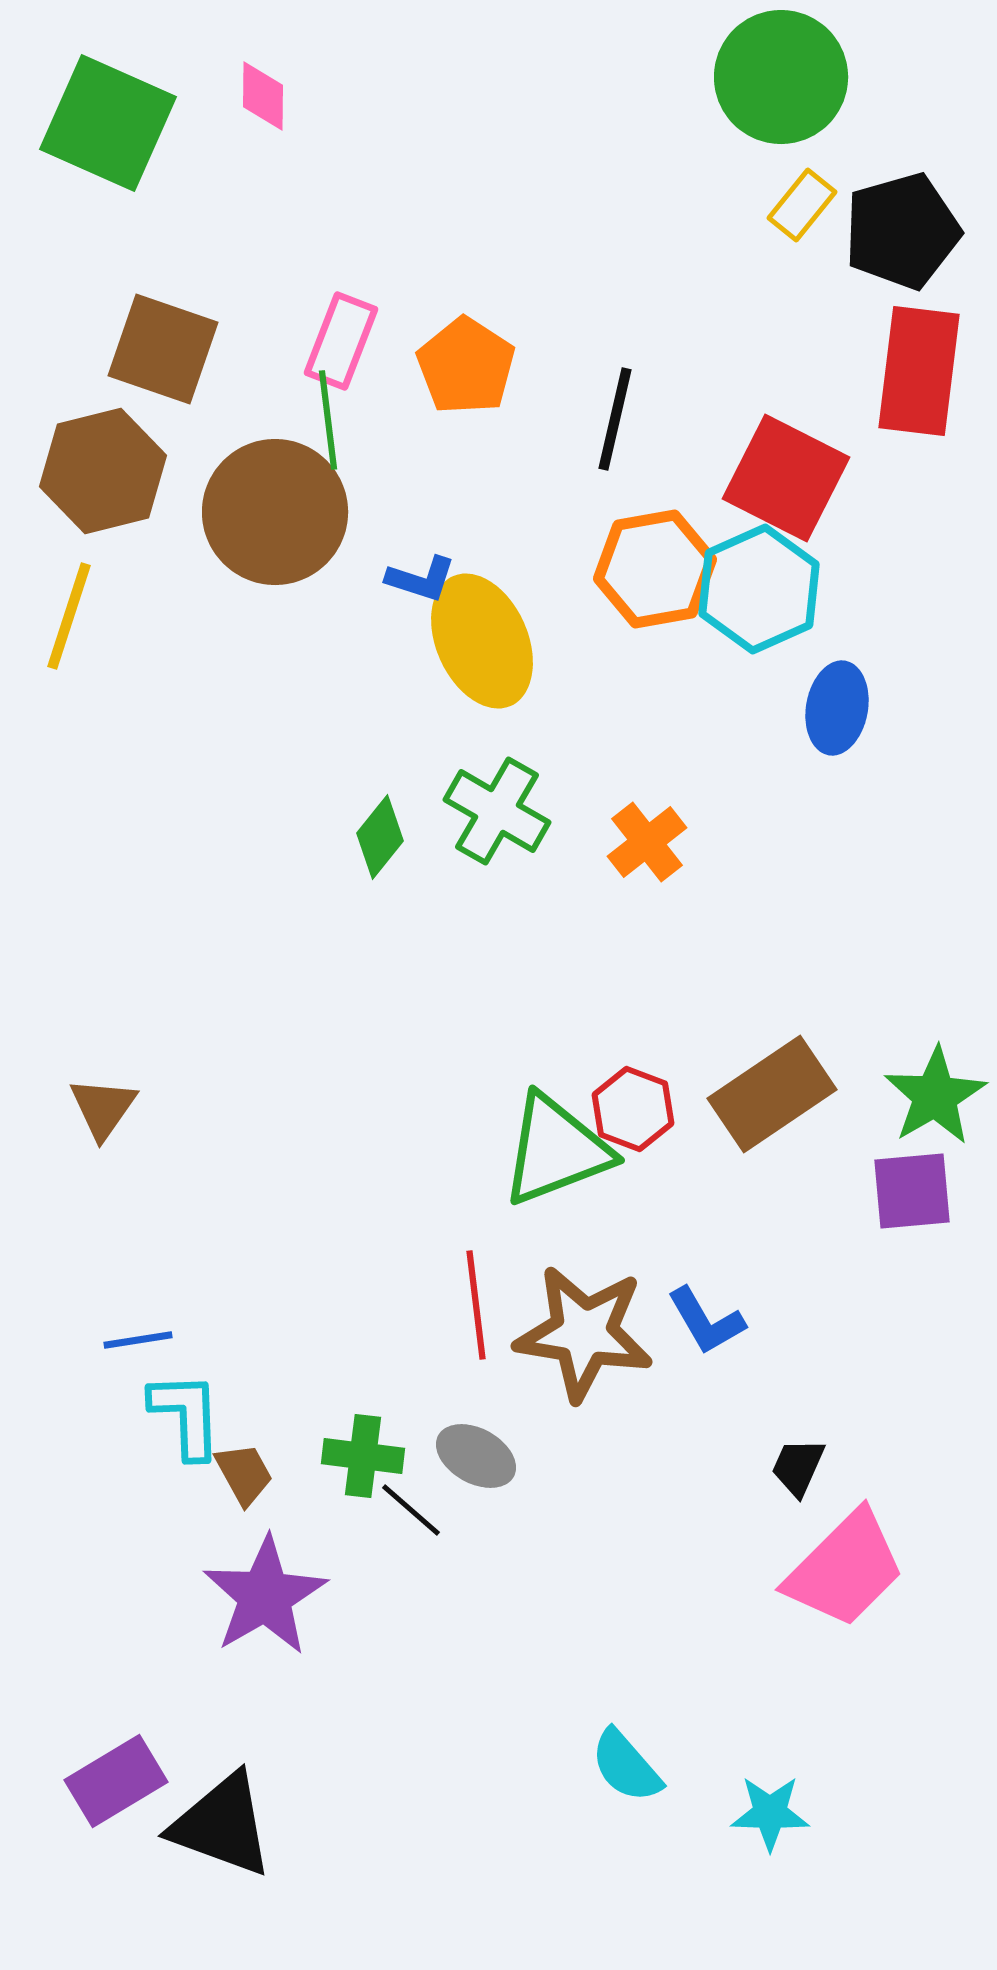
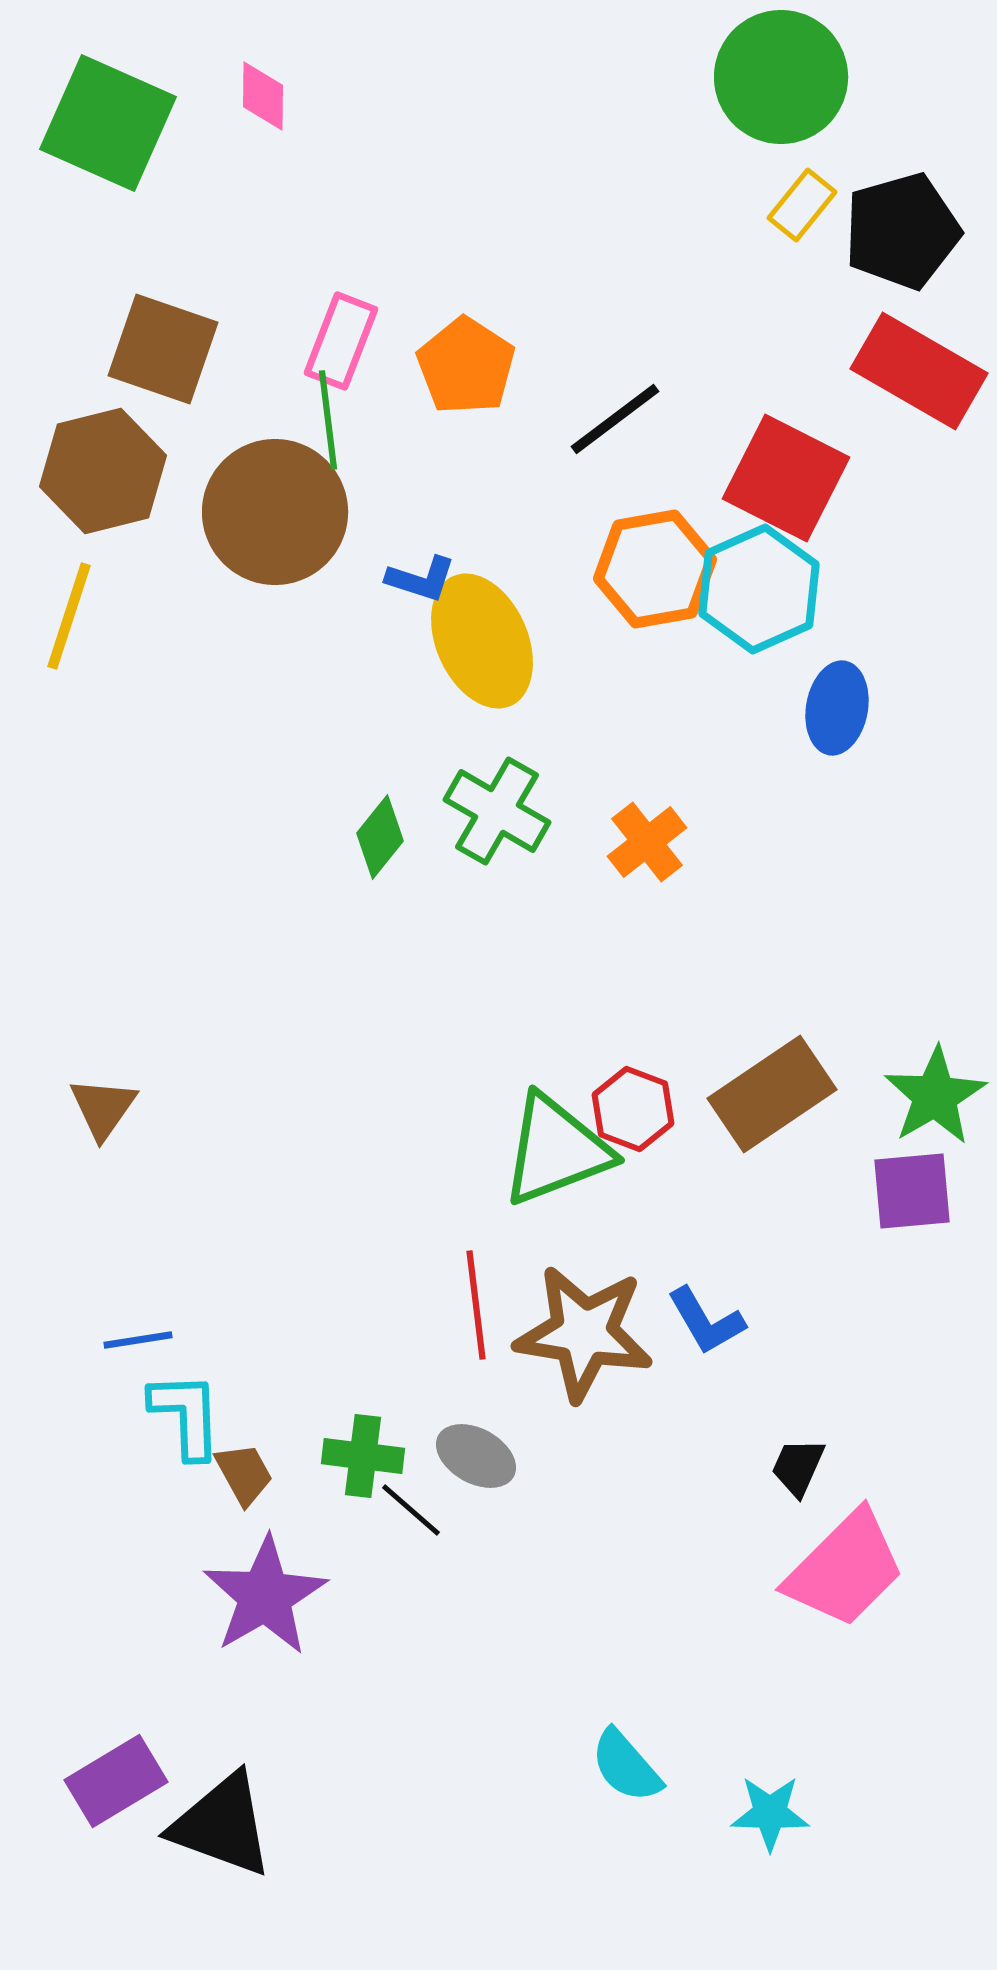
red rectangle at (919, 371): rotated 67 degrees counterclockwise
black line at (615, 419): rotated 40 degrees clockwise
